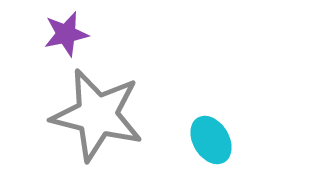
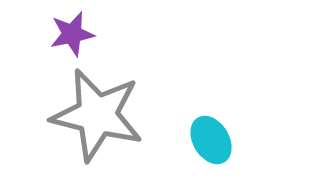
purple star: moved 6 px right
